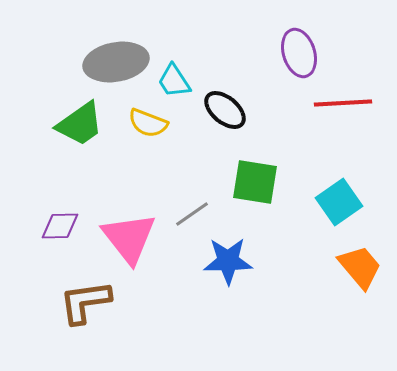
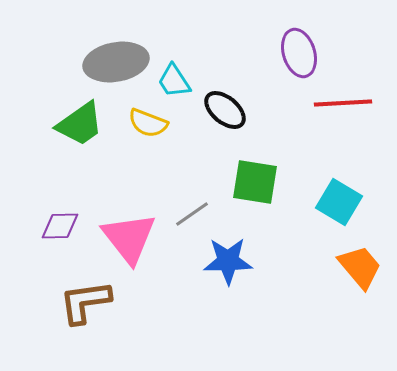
cyan square: rotated 24 degrees counterclockwise
